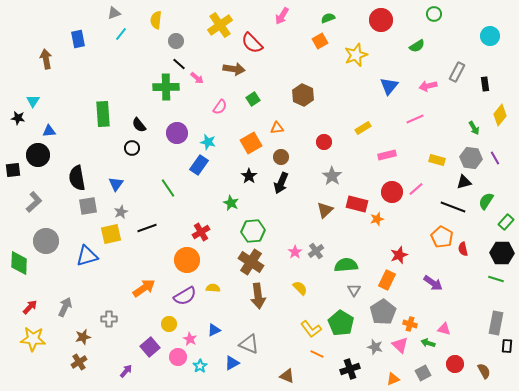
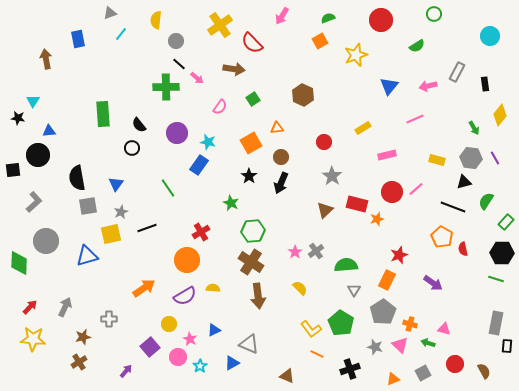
gray triangle at (114, 13): moved 4 px left
